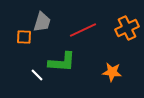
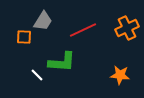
gray trapezoid: moved 1 px right, 1 px up; rotated 15 degrees clockwise
orange star: moved 8 px right, 3 px down
